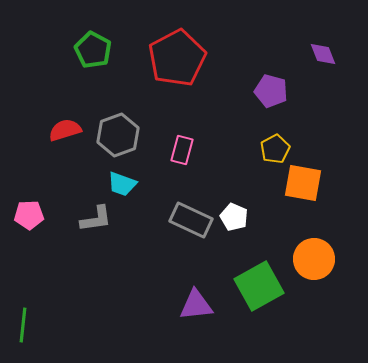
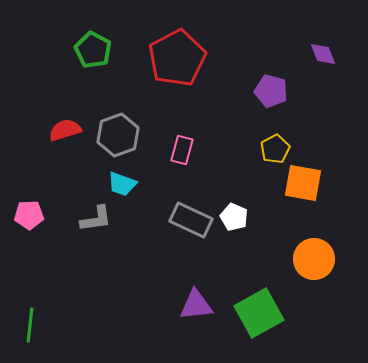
green square: moved 27 px down
green line: moved 7 px right
